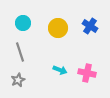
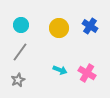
cyan circle: moved 2 px left, 2 px down
yellow circle: moved 1 px right
gray line: rotated 54 degrees clockwise
pink cross: rotated 18 degrees clockwise
